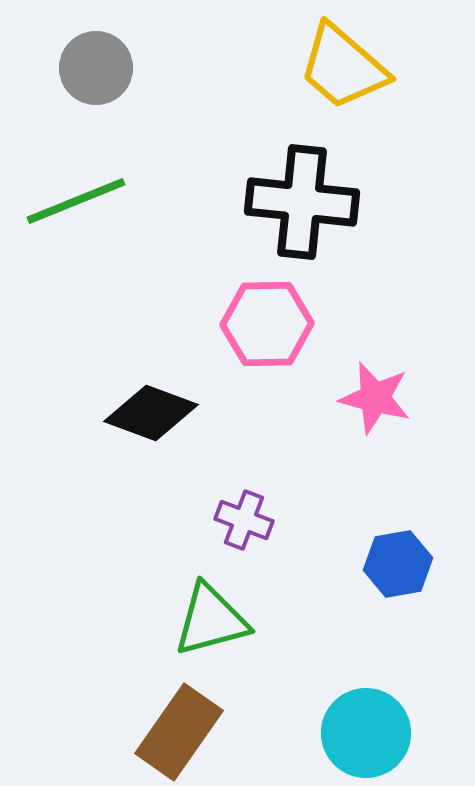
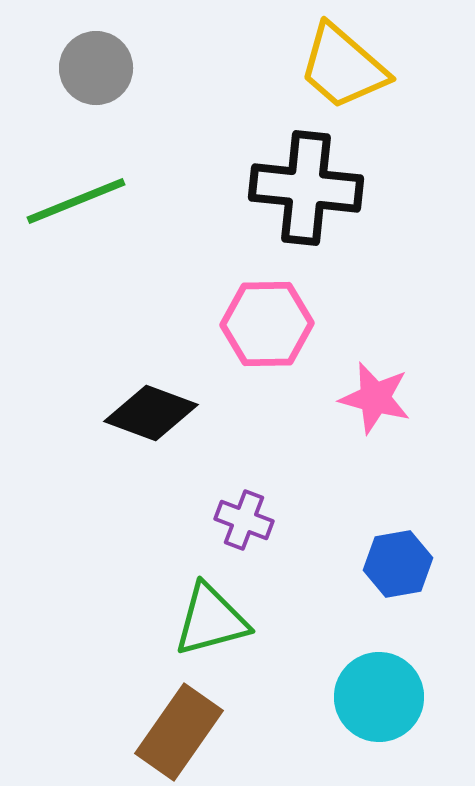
black cross: moved 4 px right, 14 px up
cyan circle: moved 13 px right, 36 px up
